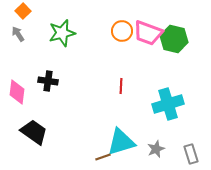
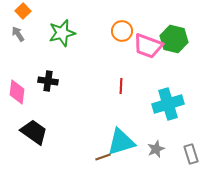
pink trapezoid: moved 13 px down
